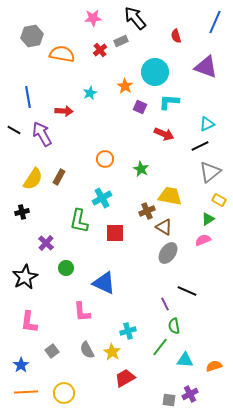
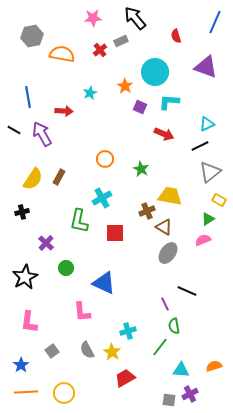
cyan triangle at (185, 360): moved 4 px left, 10 px down
